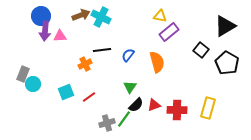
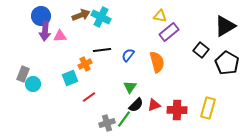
cyan square: moved 4 px right, 14 px up
